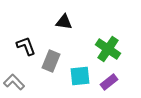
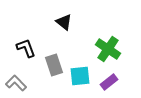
black triangle: rotated 30 degrees clockwise
black L-shape: moved 2 px down
gray rectangle: moved 3 px right, 4 px down; rotated 40 degrees counterclockwise
gray L-shape: moved 2 px right, 1 px down
